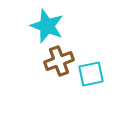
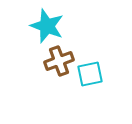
cyan square: moved 1 px left
